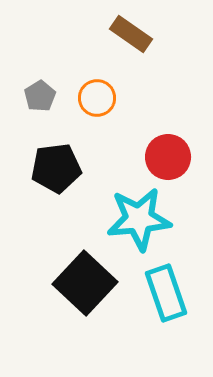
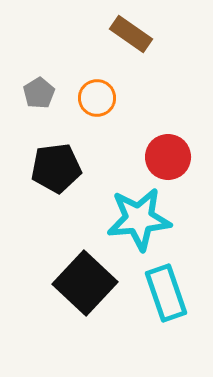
gray pentagon: moved 1 px left, 3 px up
